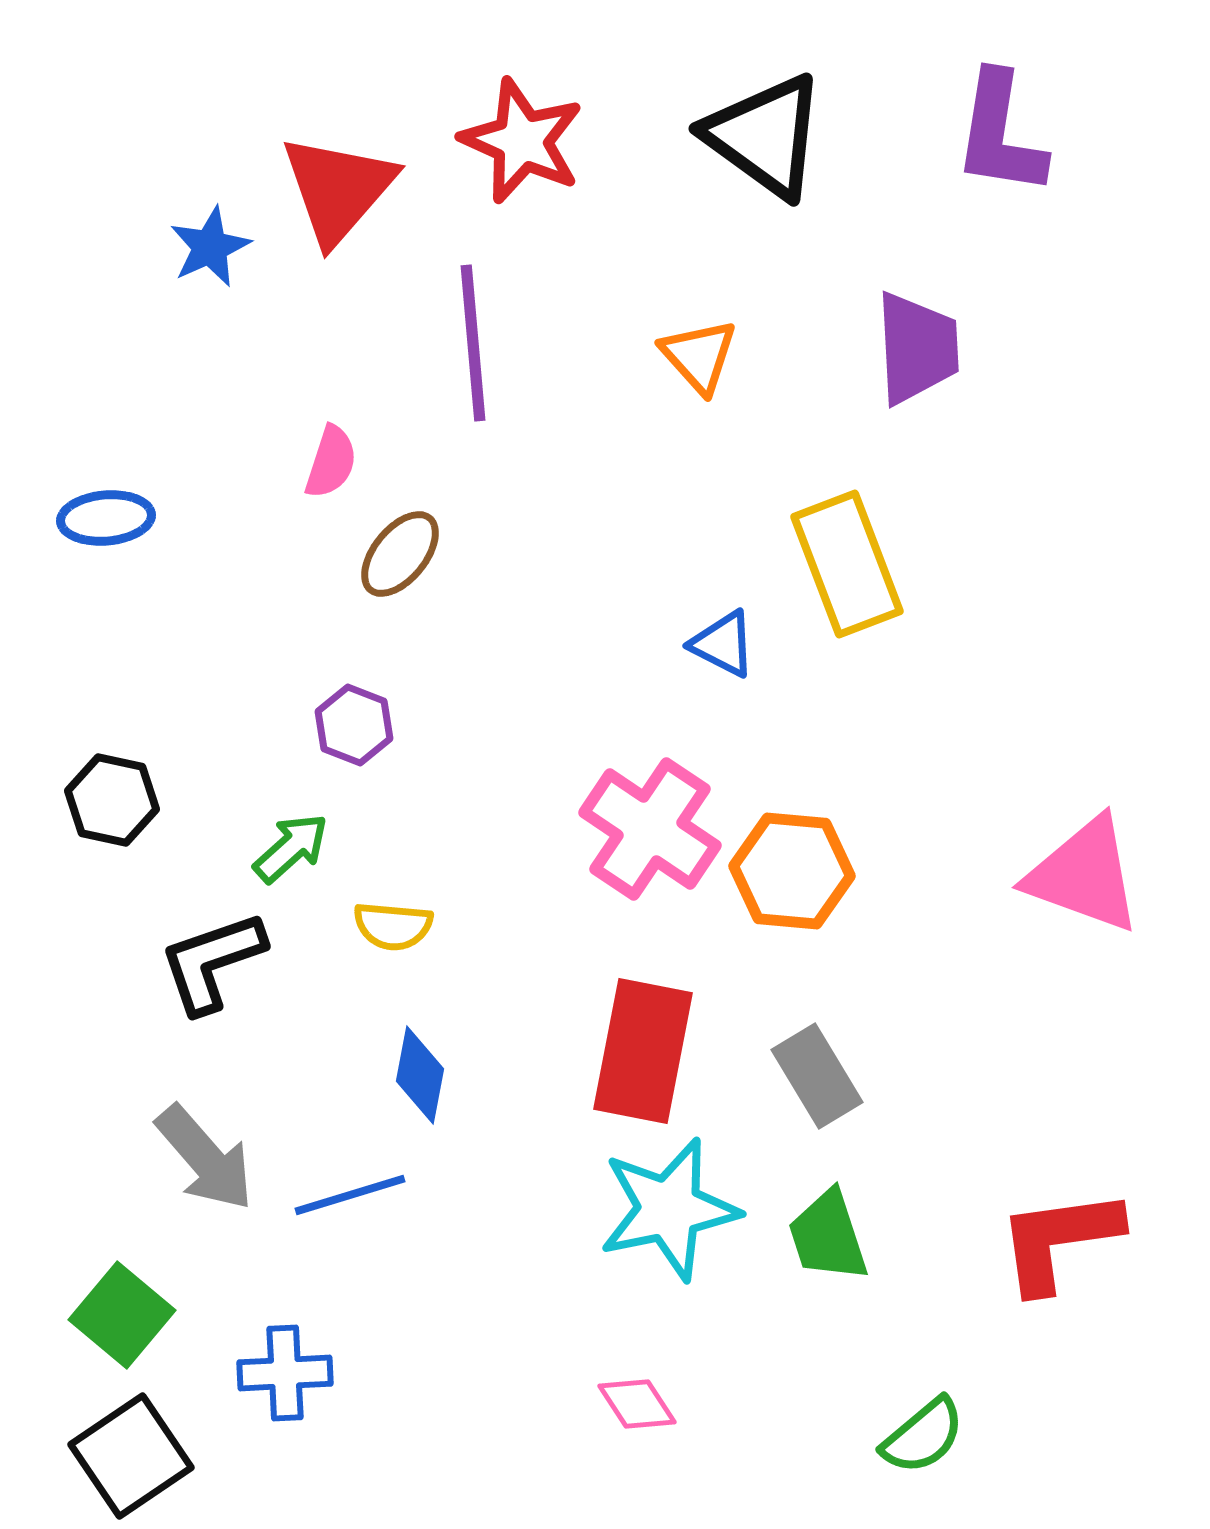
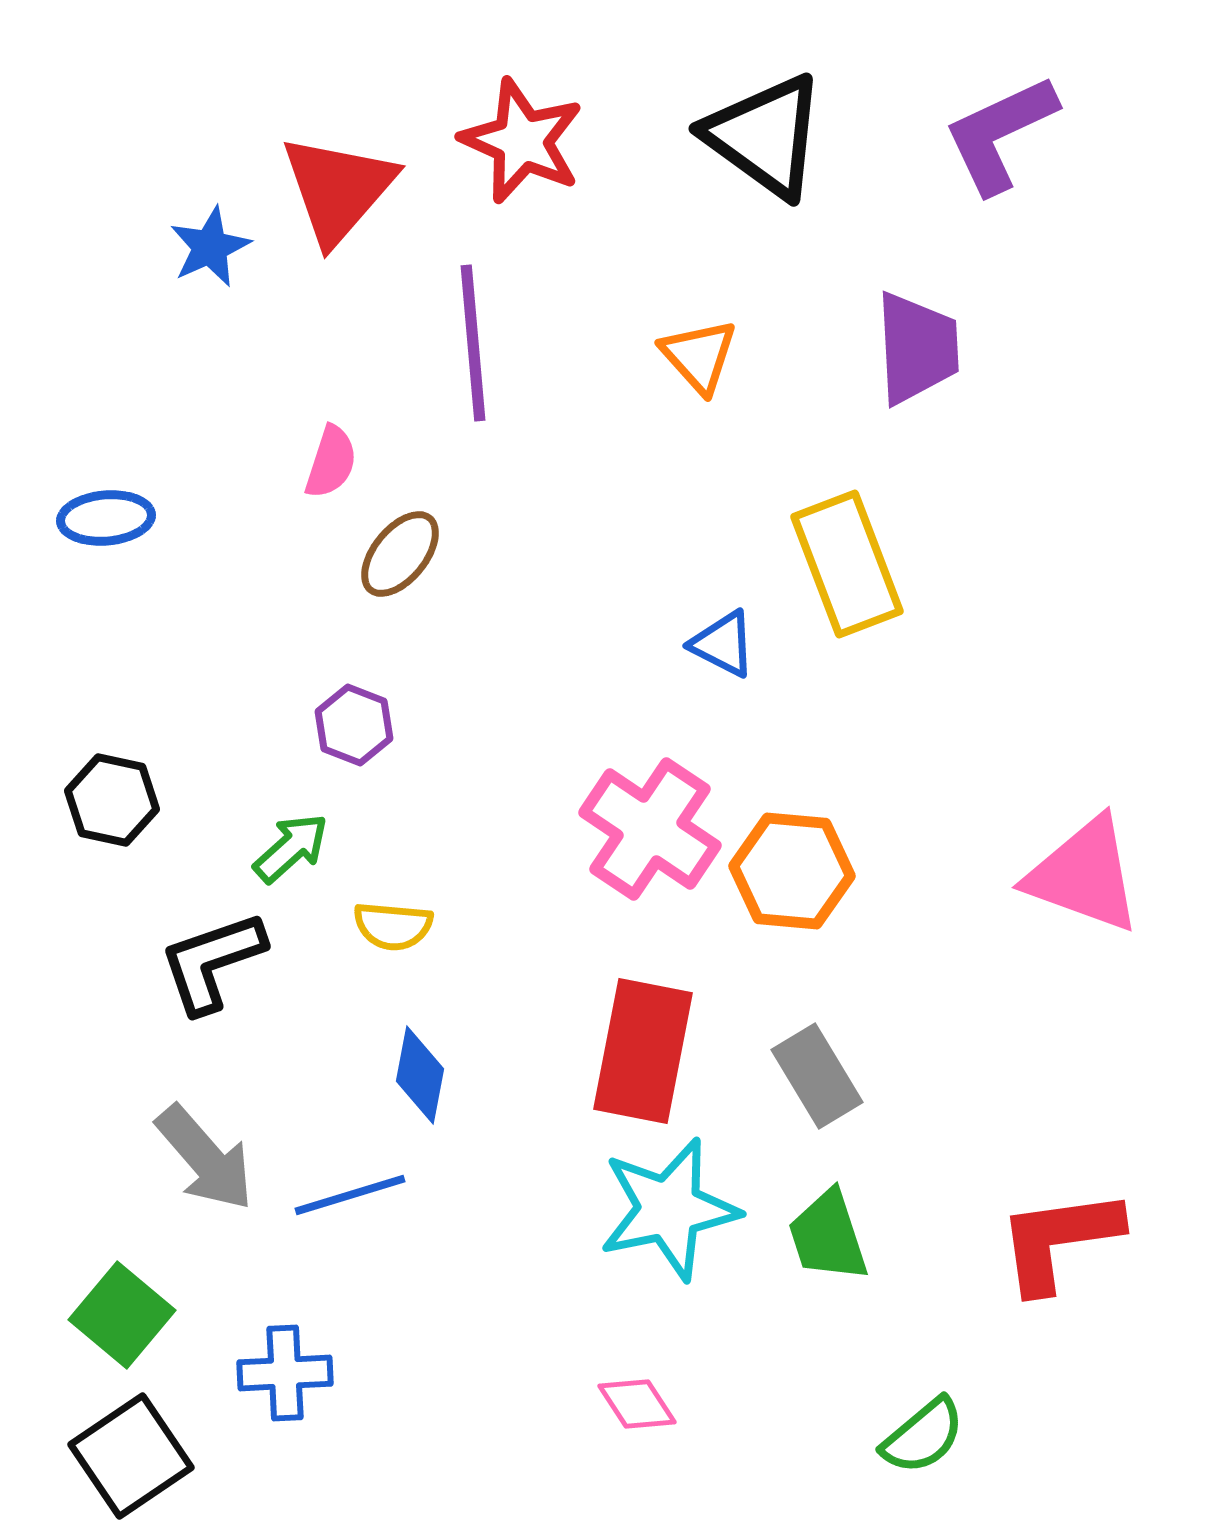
purple L-shape: rotated 56 degrees clockwise
